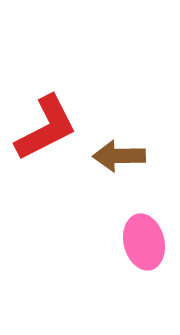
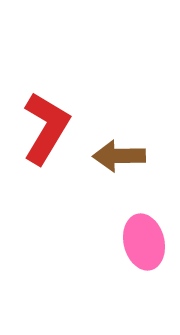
red L-shape: rotated 32 degrees counterclockwise
